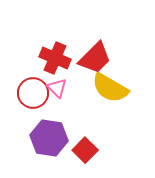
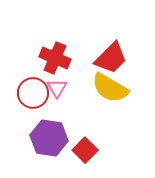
red trapezoid: moved 16 px right
pink triangle: rotated 15 degrees clockwise
